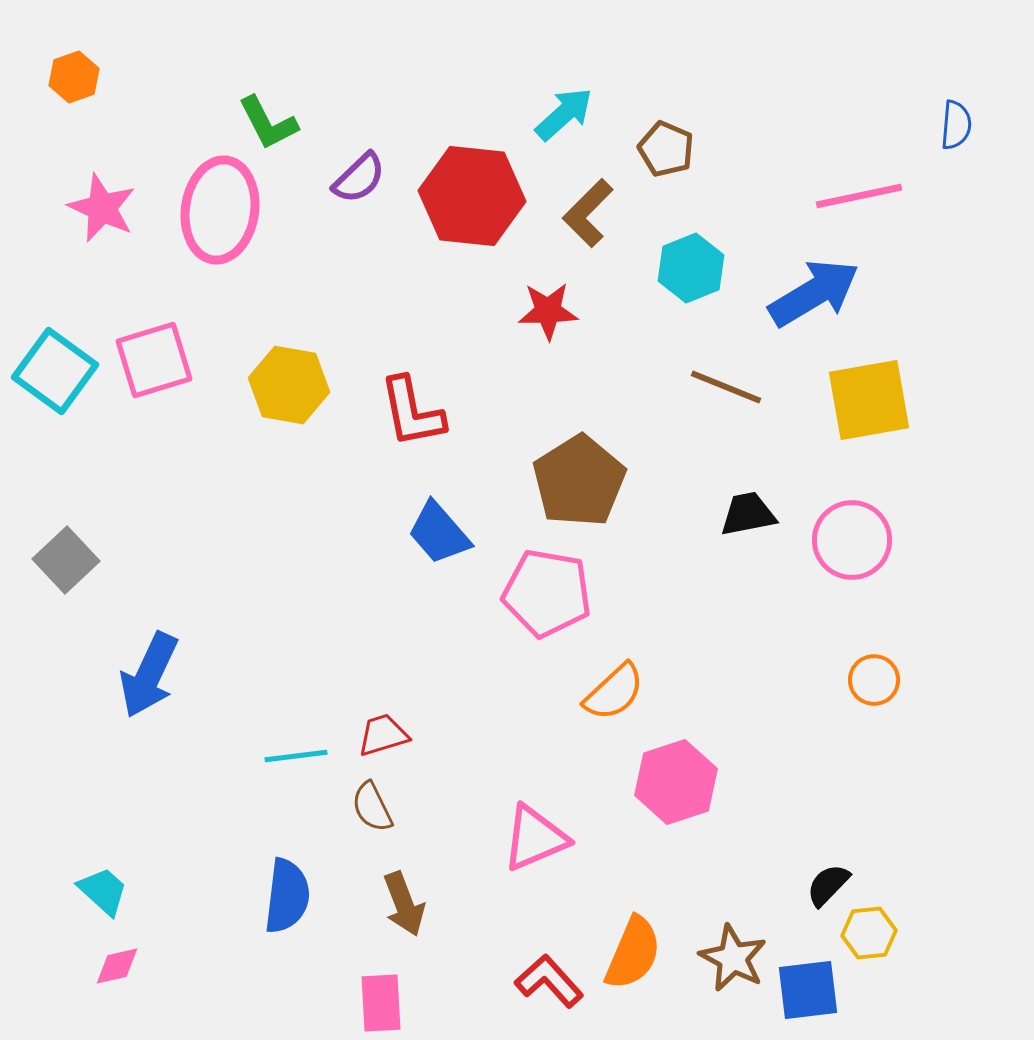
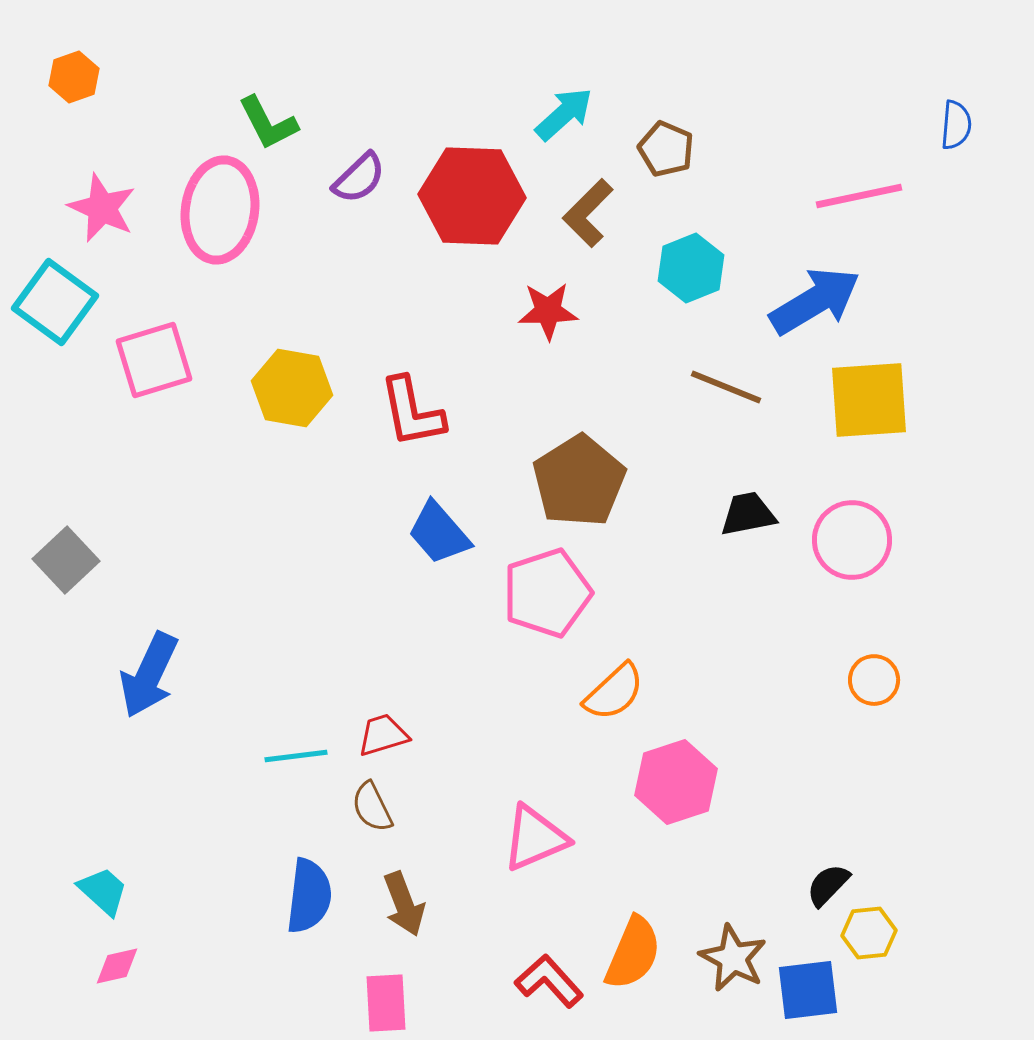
red hexagon at (472, 196): rotated 4 degrees counterclockwise
blue arrow at (814, 293): moved 1 px right, 8 px down
cyan square at (55, 371): moved 69 px up
yellow hexagon at (289, 385): moved 3 px right, 3 px down
yellow square at (869, 400): rotated 6 degrees clockwise
pink pentagon at (547, 593): rotated 28 degrees counterclockwise
blue semicircle at (287, 896): moved 22 px right
pink rectangle at (381, 1003): moved 5 px right
